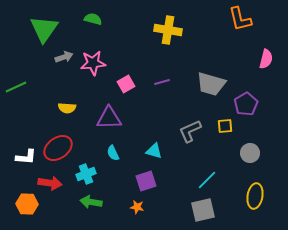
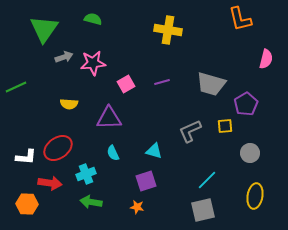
yellow semicircle: moved 2 px right, 4 px up
